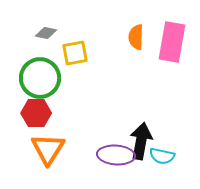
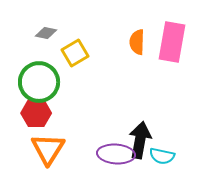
orange semicircle: moved 1 px right, 5 px down
yellow square: rotated 20 degrees counterclockwise
green circle: moved 1 px left, 4 px down
black arrow: moved 1 px left, 1 px up
purple ellipse: moved 1 px up
